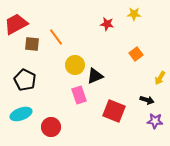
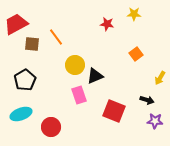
black pentagon: rotated 15 degrees clockwise
